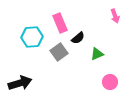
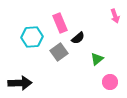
green triangle: moved 5 px down; rotated 16 degrees counterclockwise
black arrow: rotated 15 degrees clockwise
